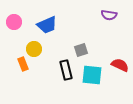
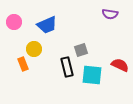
purple semicircle: moved 1 px right, 1 px up
black rectangle: moved 1 px right, 3 px up
